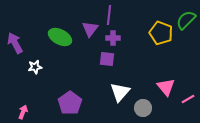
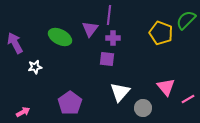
pink arrow: rotated 40 degrees clockwise
